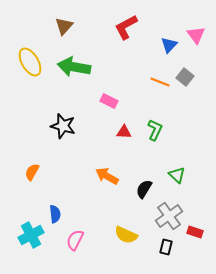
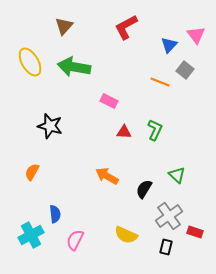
gray square: moved 7 px up
black star: moved 13 px left
